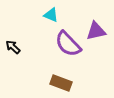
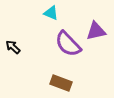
cyan triangle: moved 2 px up
